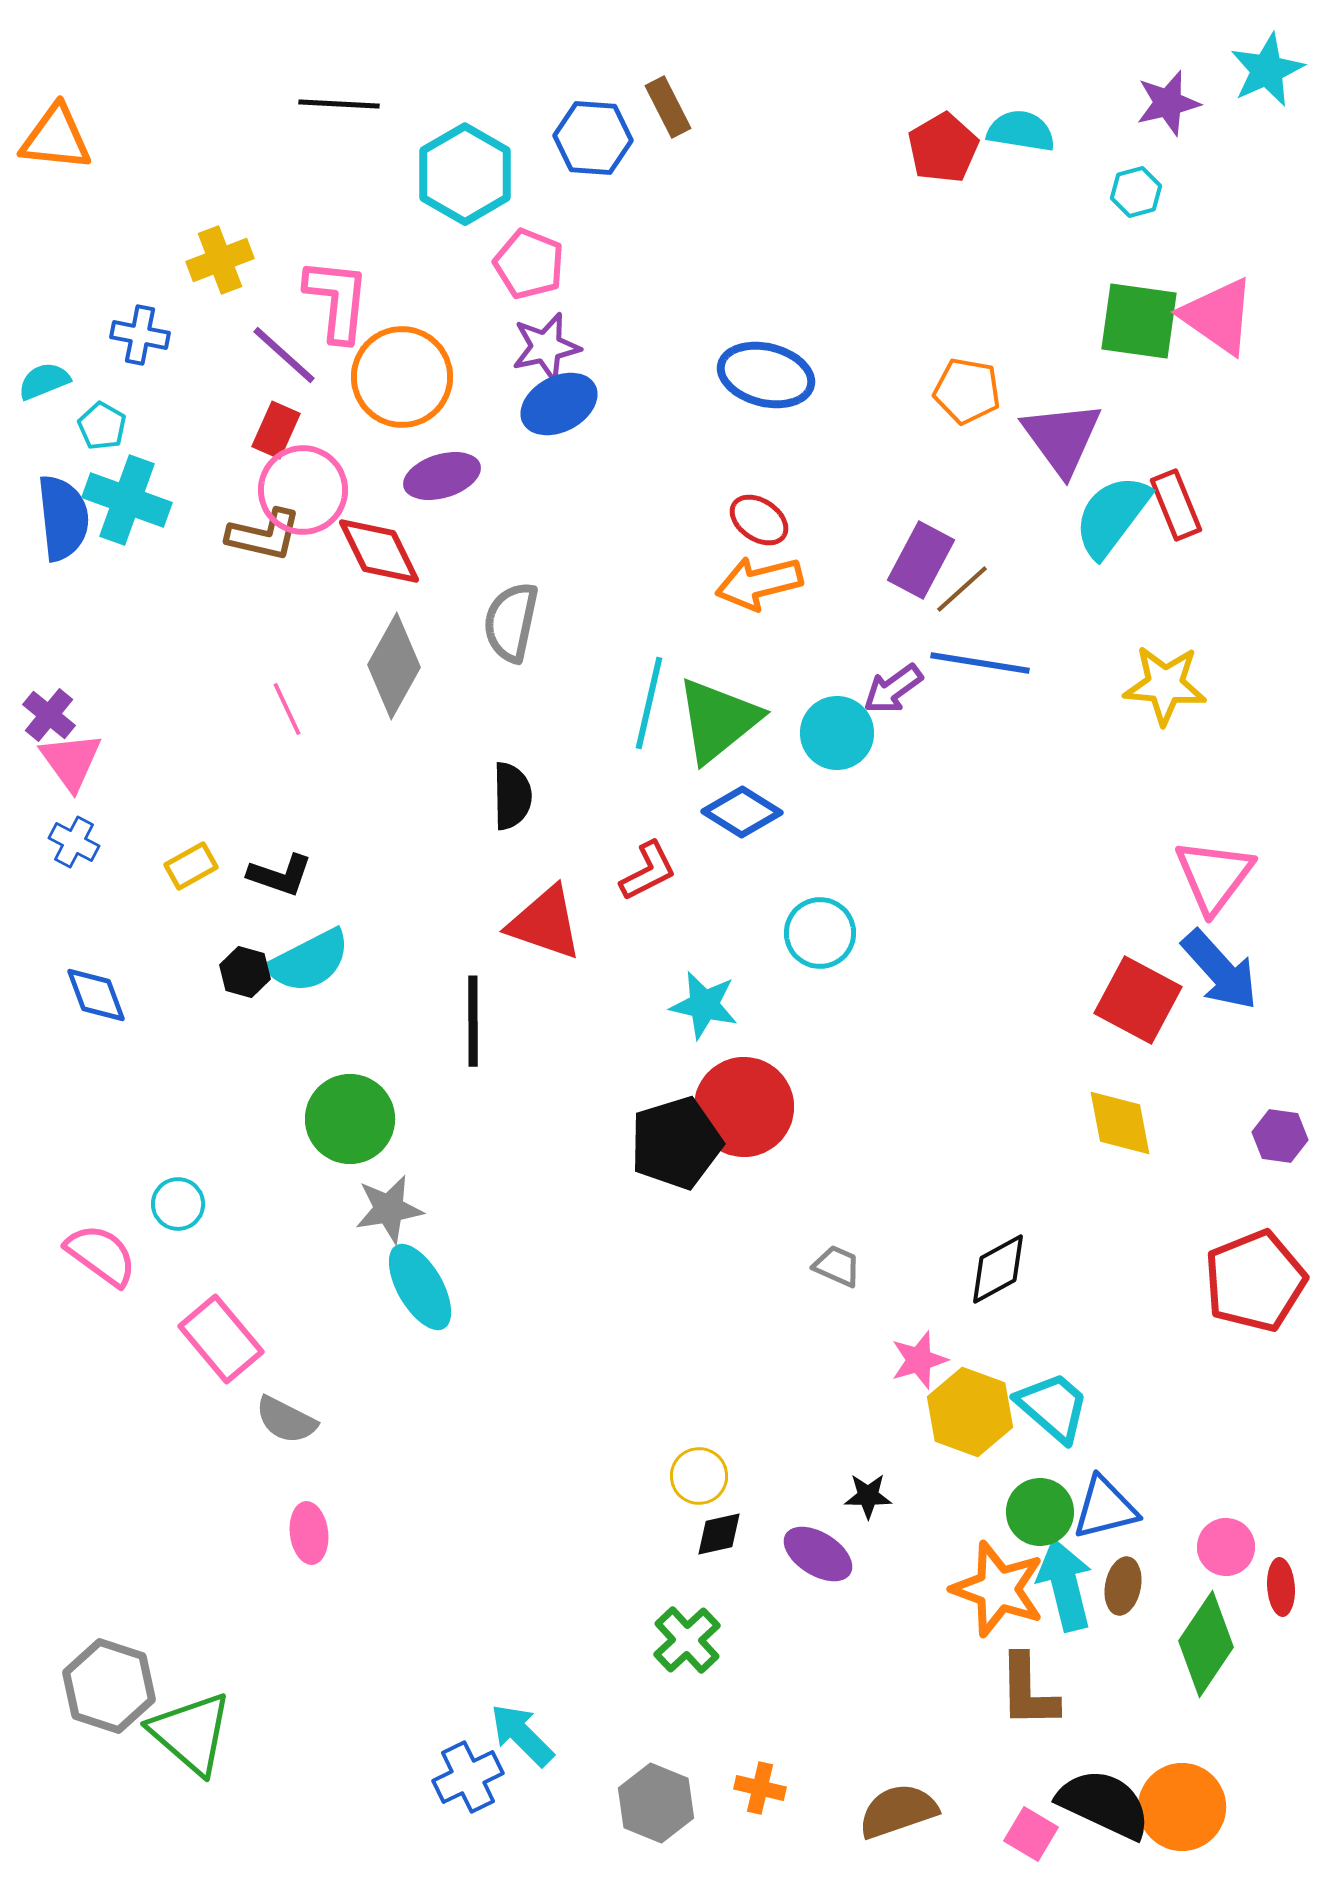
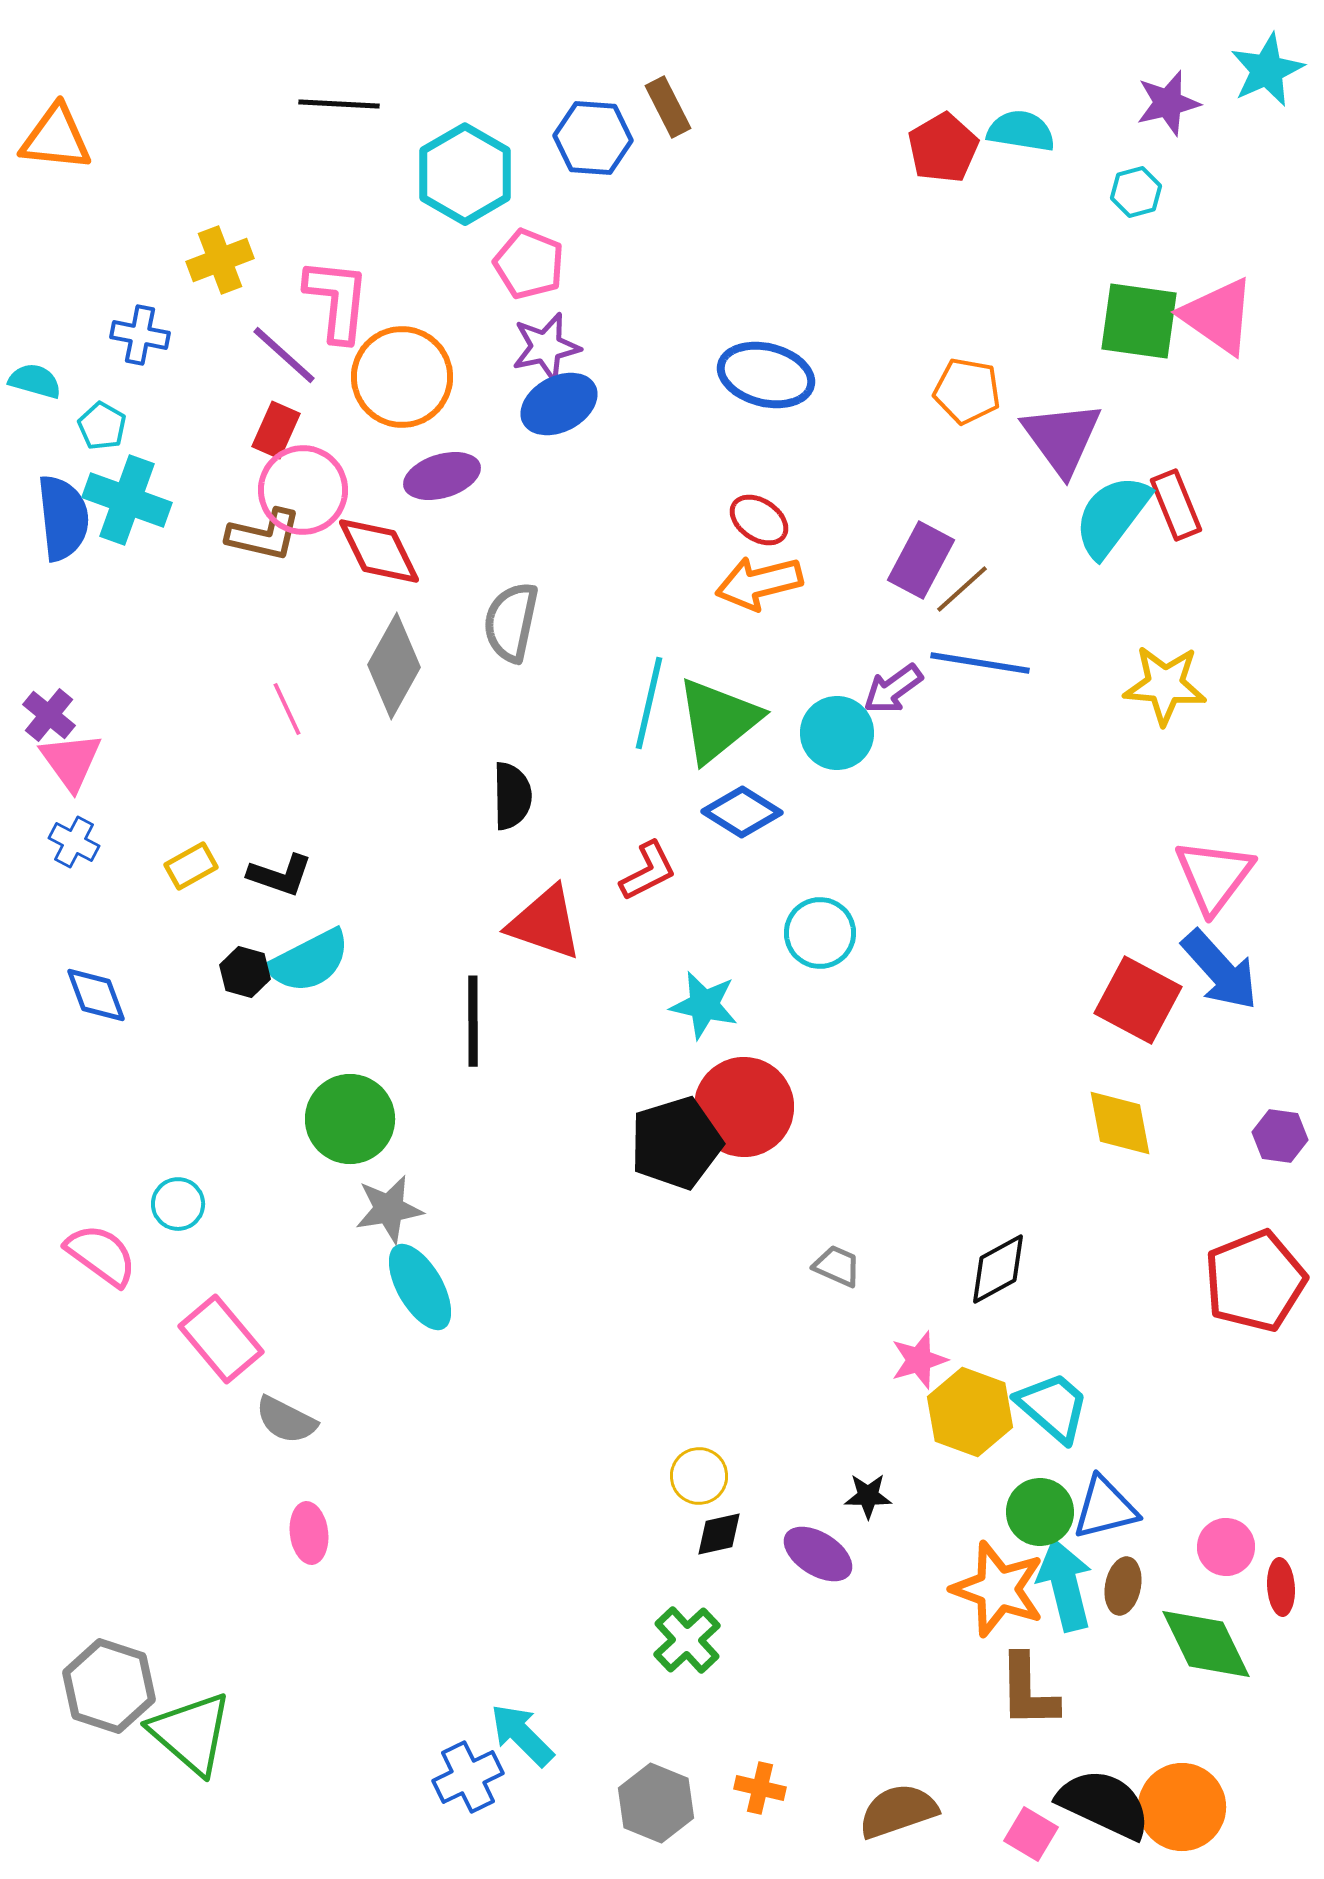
cyan semicircle at (44, 381): moved 9 px left; rotated 38 degrees clockwise
green diamond at (1206, 1644): rotated 60 degrees counterclockwise
